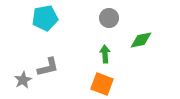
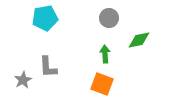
green diamond: moved 2 px left
gray L-shape: rotated 100 degrees clockwise
